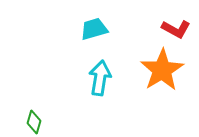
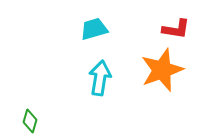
red L-shape: rotated 20 degrees counterclockwise
orange star: rotated 12 degrees clockwise
green diamond: moved 4 px left, 1 px up
